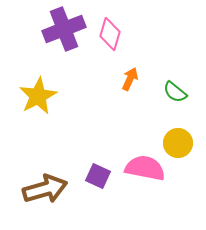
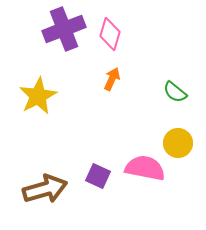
orange arrow: moved 18 px left
